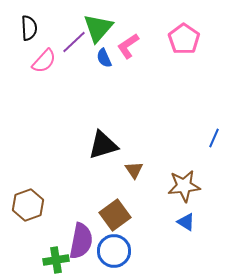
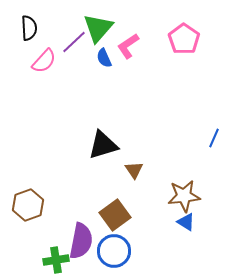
brown star: moved 10 px down
